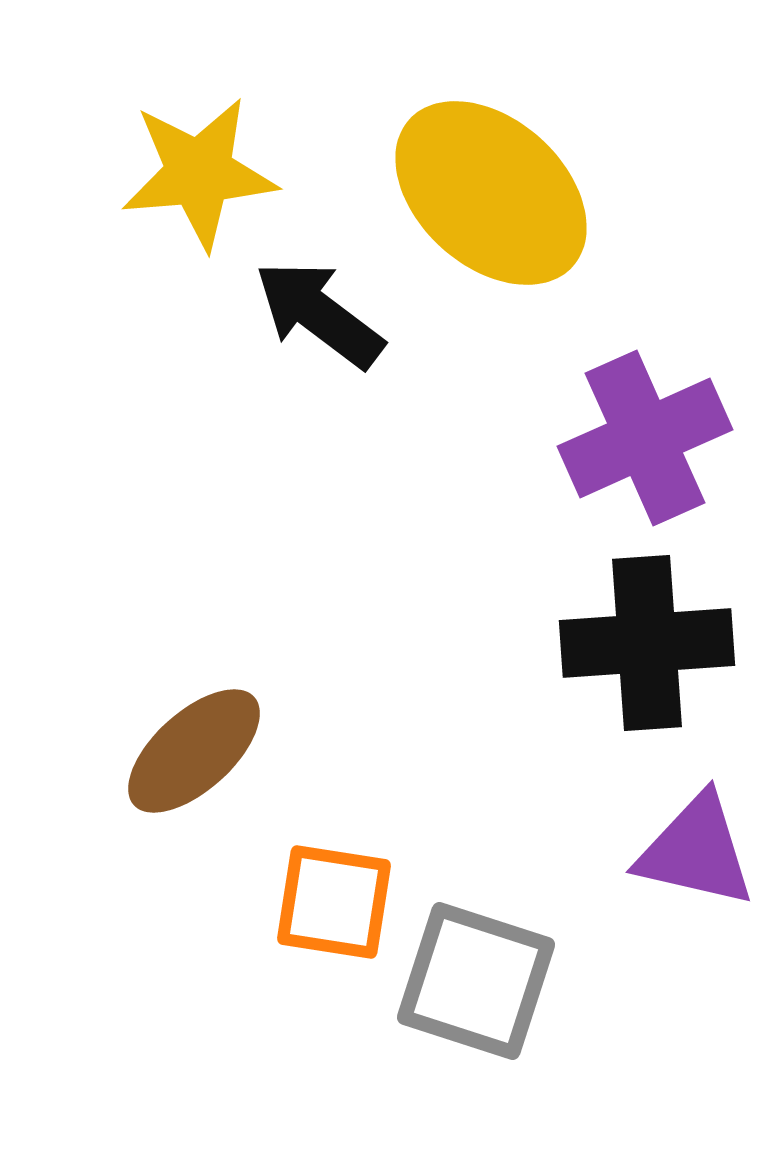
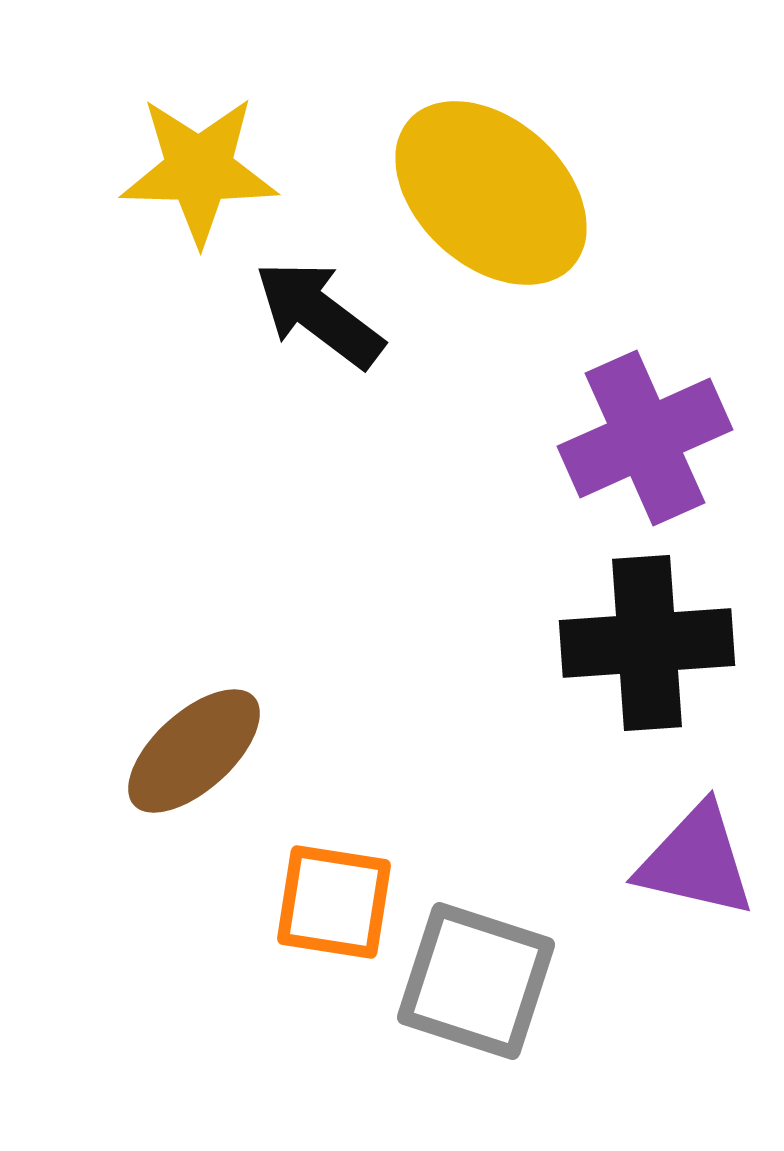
yellow star: moved 3 px up; rotated 6 degrees clockwise
purple triangle: moved 10 px down
